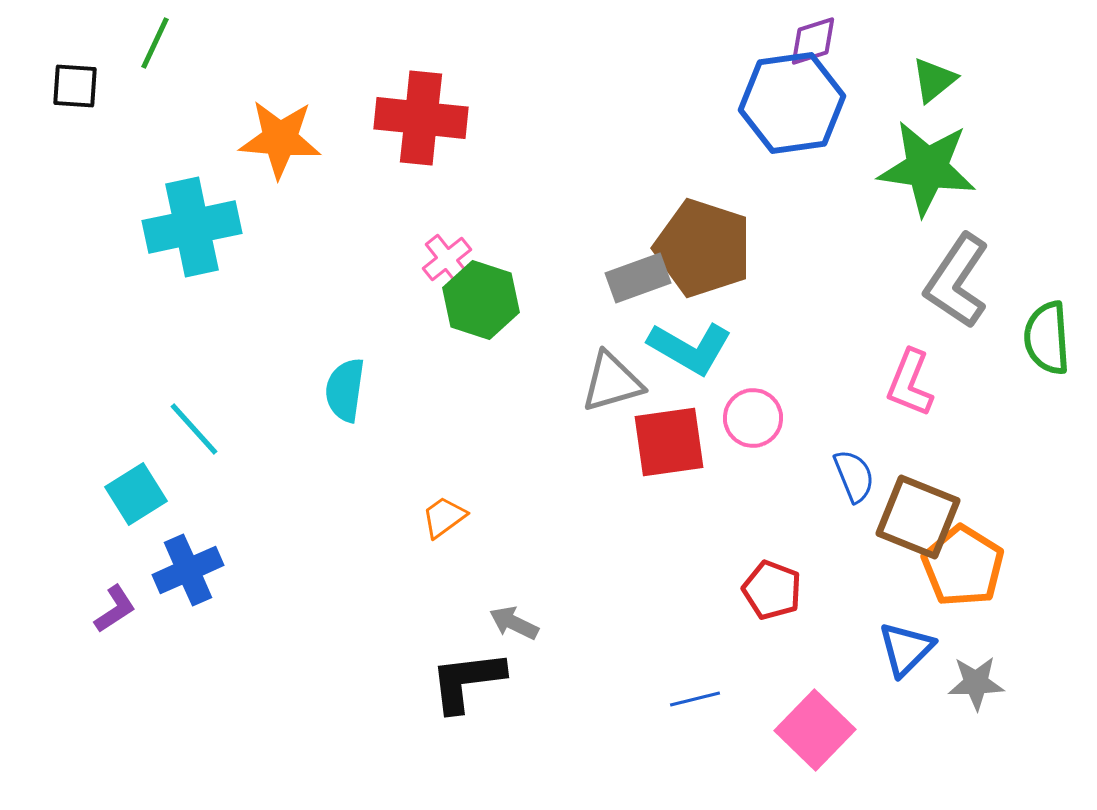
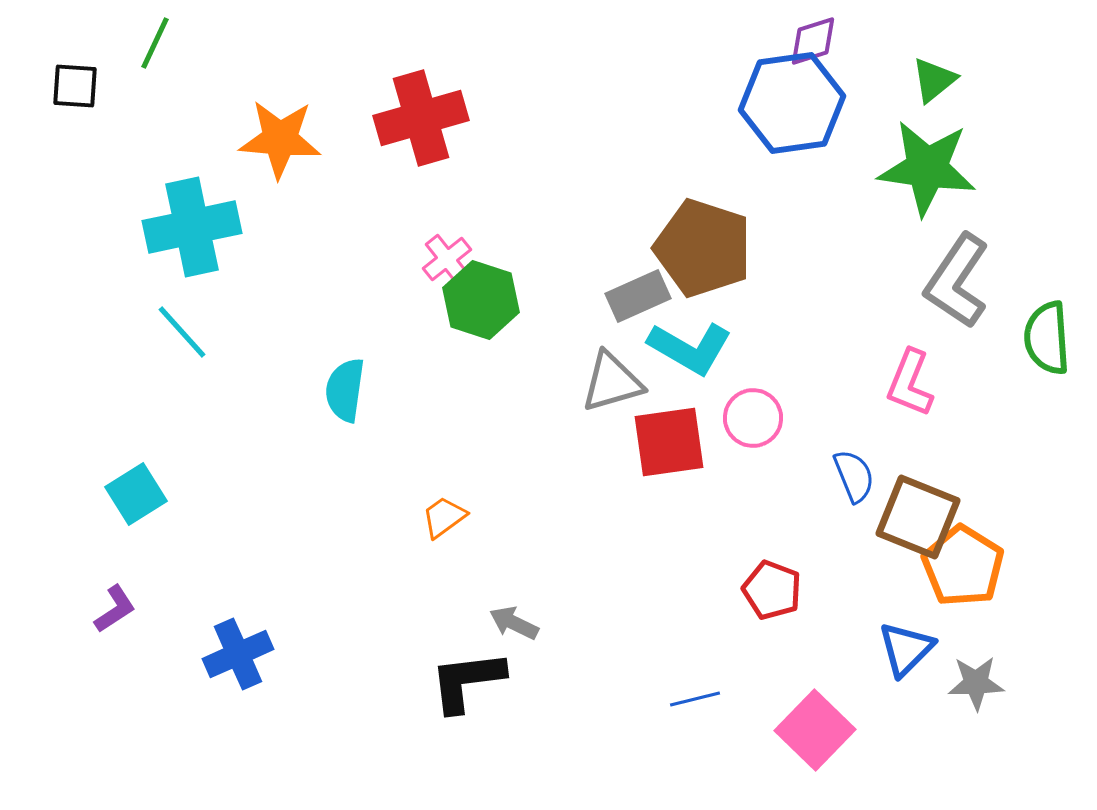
red cross: rotated 22 degrees counterclockwise
gray rectangle: moved 18 px down; rotated 4 degrees counterclockwise
cyan line: moved 12 px left, 97 px up
blue cross: moved 50 px right, 84 px down
